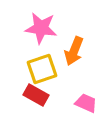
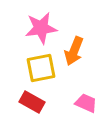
pink star: rotated 16 degrees counterclockwise
yellow square: moved 1 px left, 1 px up; rotated 8 degrees clockwise
red rectangle: moved 4 px left, 7 px down
